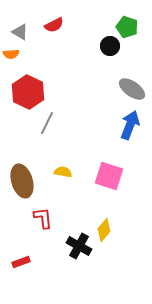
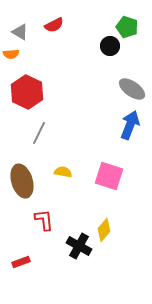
red hexagon: moved 1 px left
gray line: moved 8 px left, 10 px down
red L-shape: moved 1 px right, 2 px down
